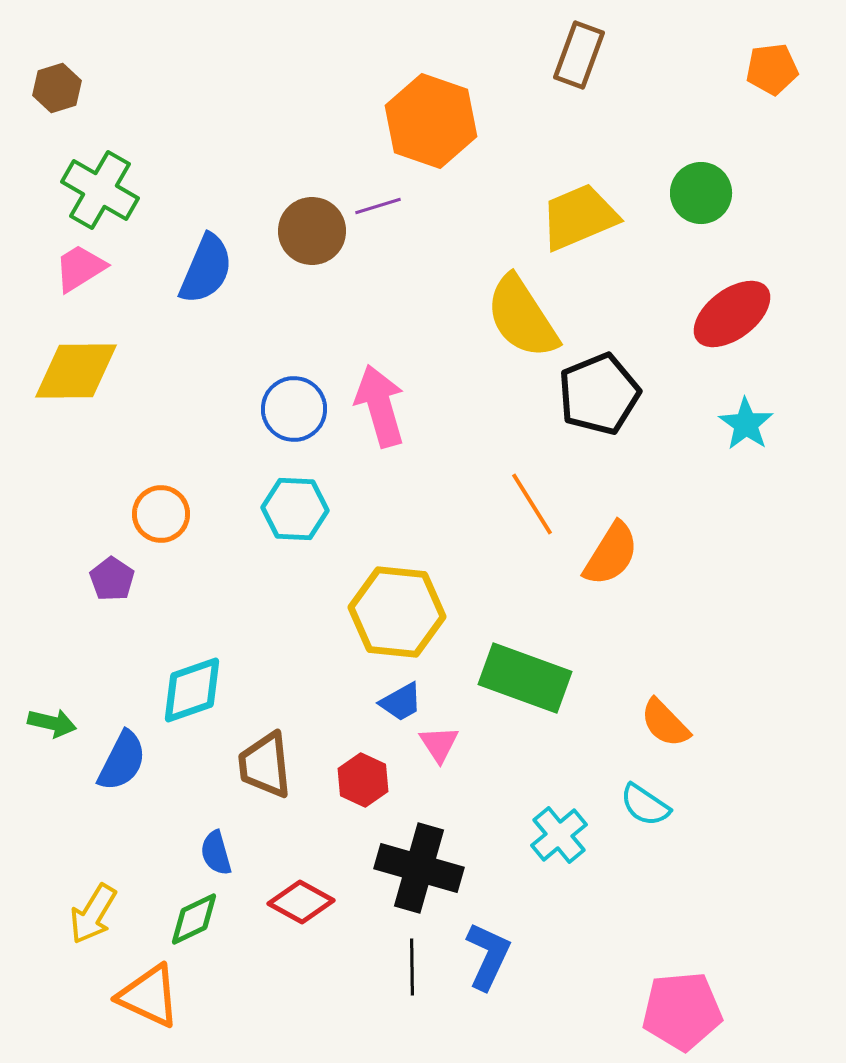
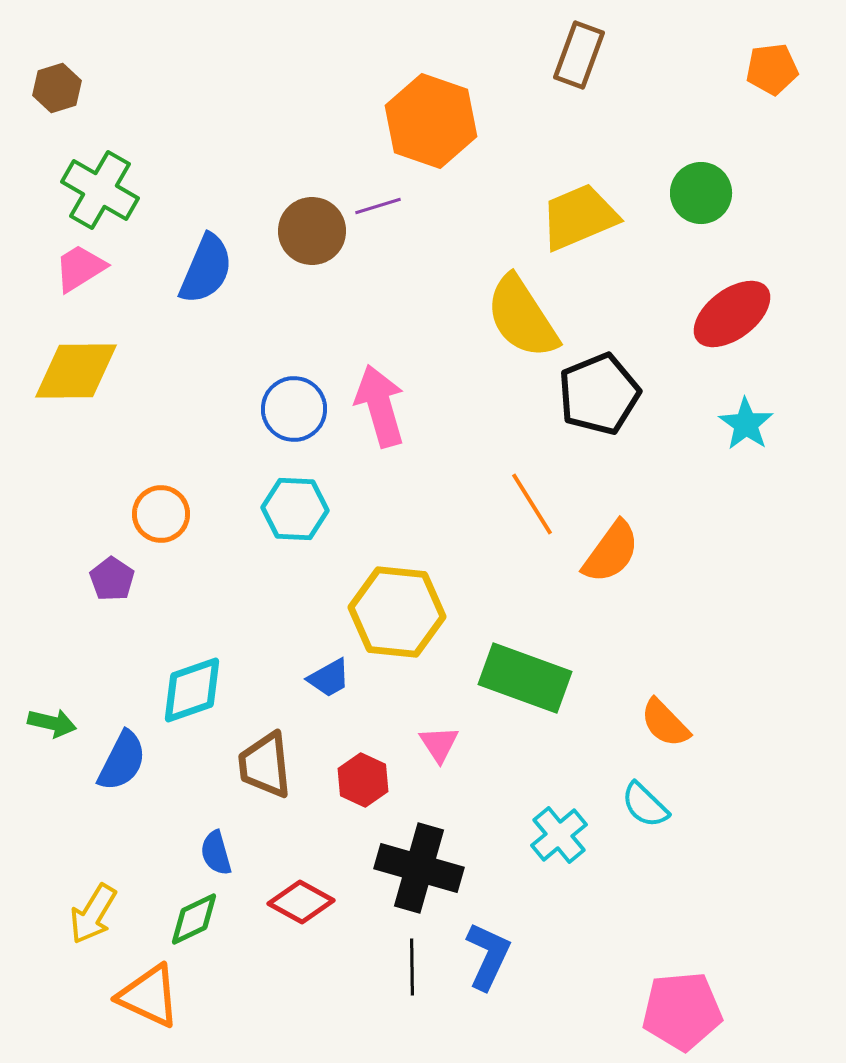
orange semicircle at (611, 554): moved 2 px up; rotated 4 degrees clockwise
blue trapezoid at (401, 702): moved 72 px left, 24 px up
cyan semicircle at (645, 805): rotated 10 degrees clockwise
